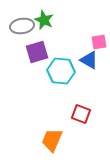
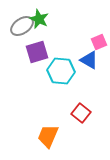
green star: moved 5 px left, 1 px up
gray ellipse: rotated 25 degrees counterclockwise
pink square: rotated 14 degrees counterclockwise
red square: moved 1 px up; rotated 18 degrees clockwise
orange trapezoid: moved 4 px left, 4 px up
